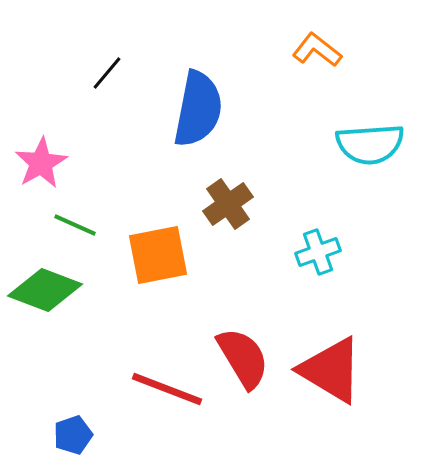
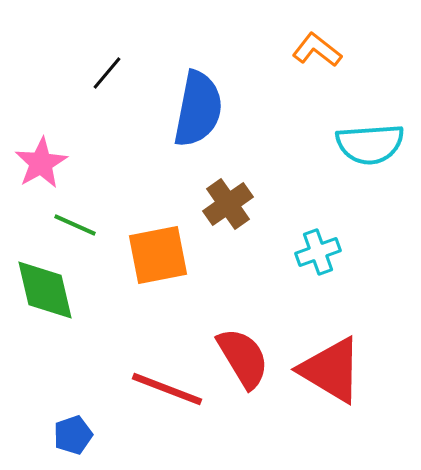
green diamond: rotated 56 degrees clockwise
